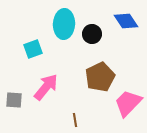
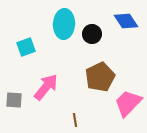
cyan square: moved 7 px left, 2 px up
